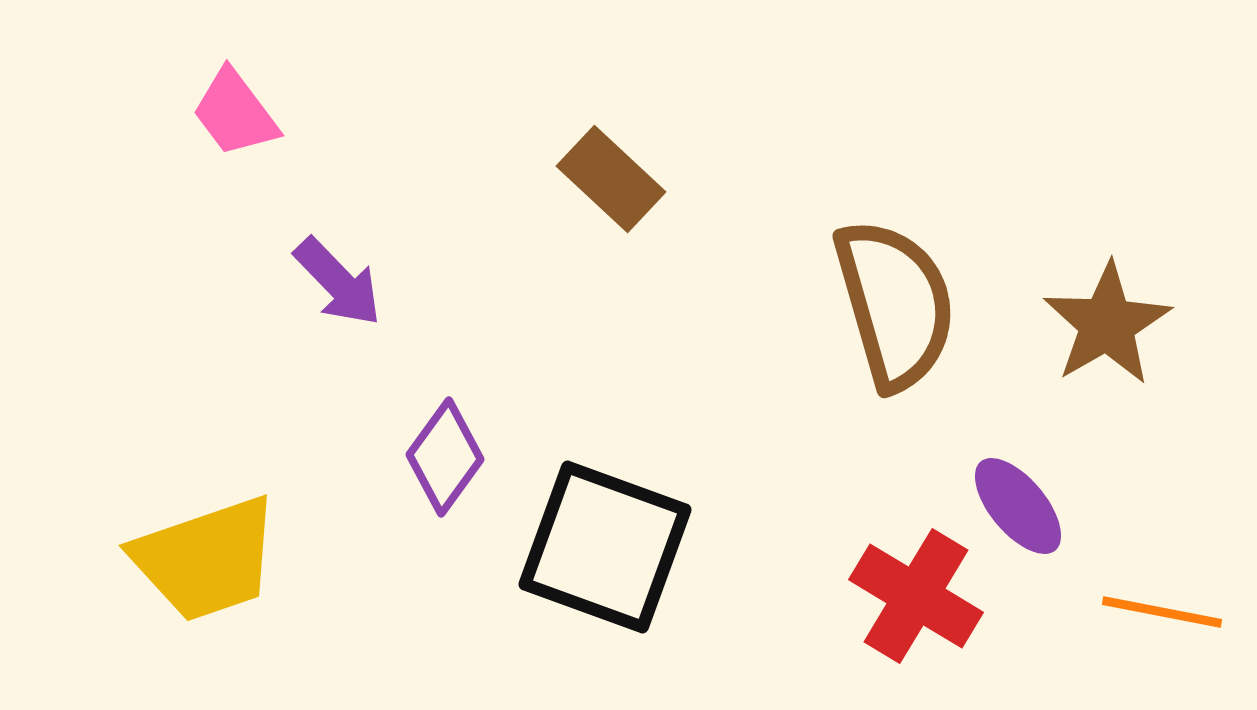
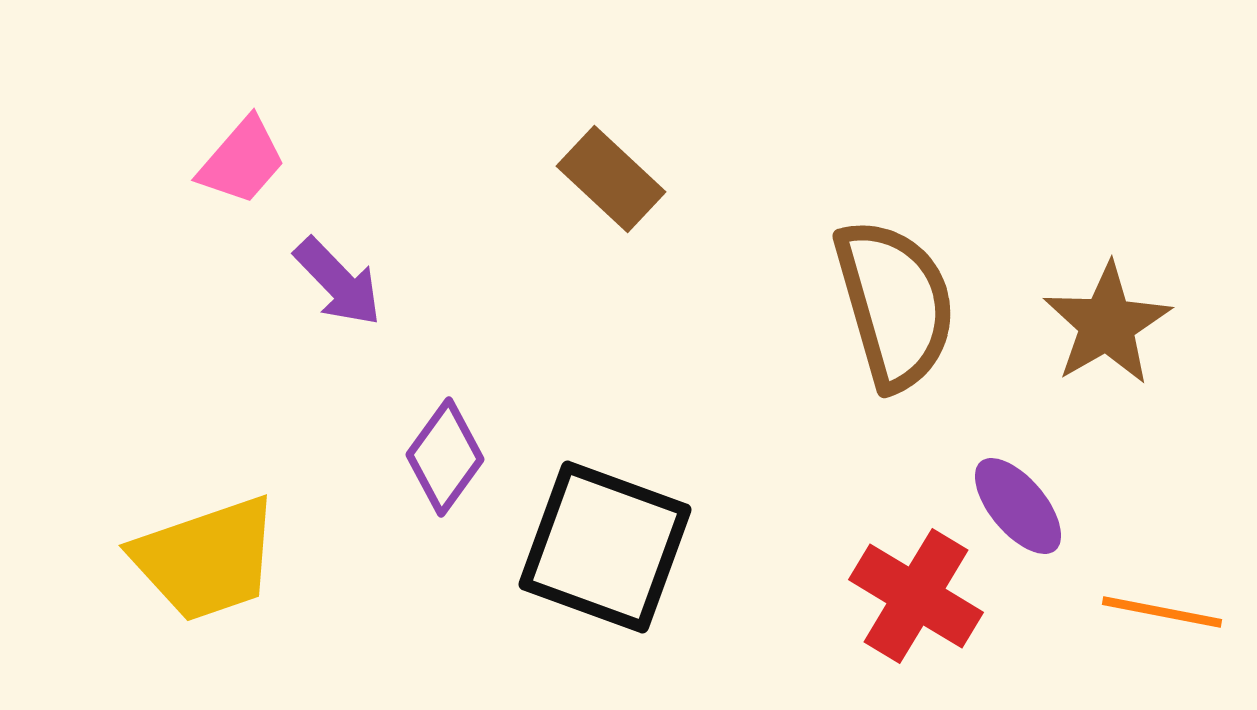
pink trapezoid: moved 7 px right, 48 px down; rotated 102 degrees counterclockwise
